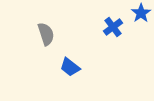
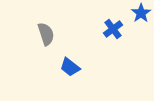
blue cross: moved 2 px down
